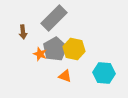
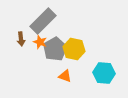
gray rectangle: moved 11 px left, 3 px down
brown arrow: moved 2 px left, 7 px down
orange star: moved 12 px up
